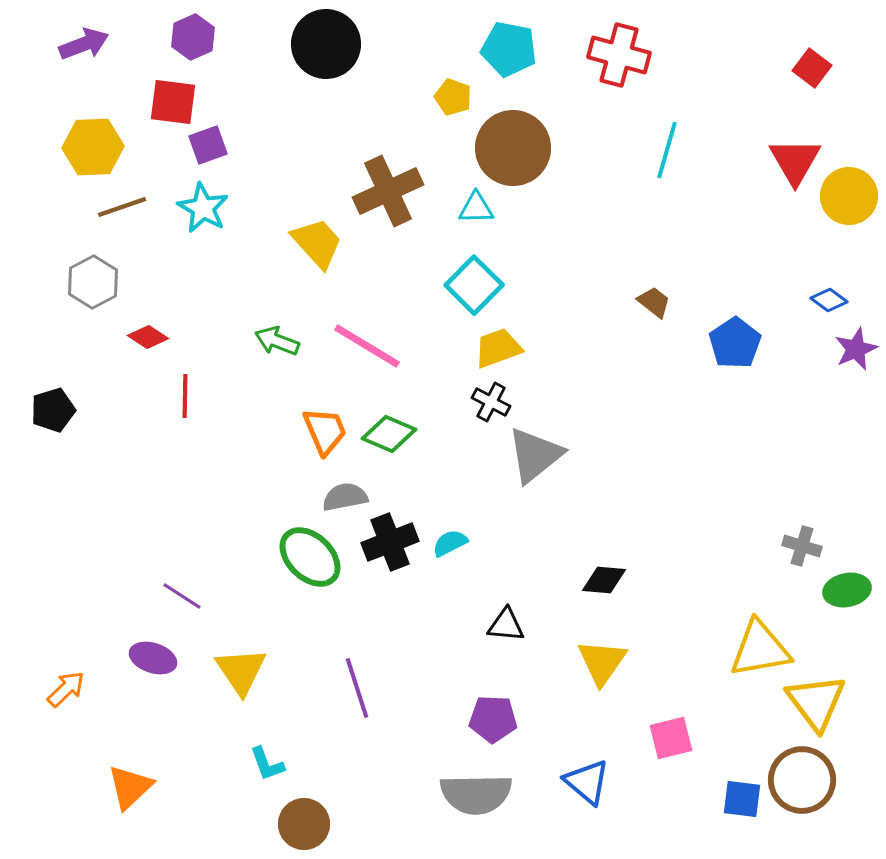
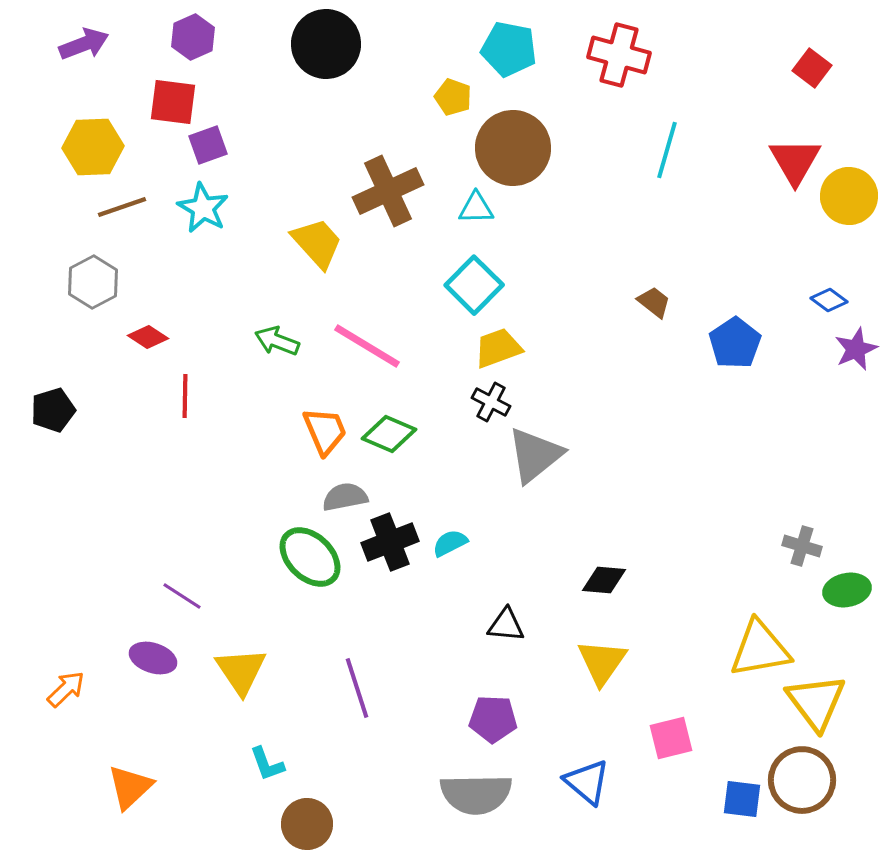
brown circle at (304, 824): moved 3 px right
